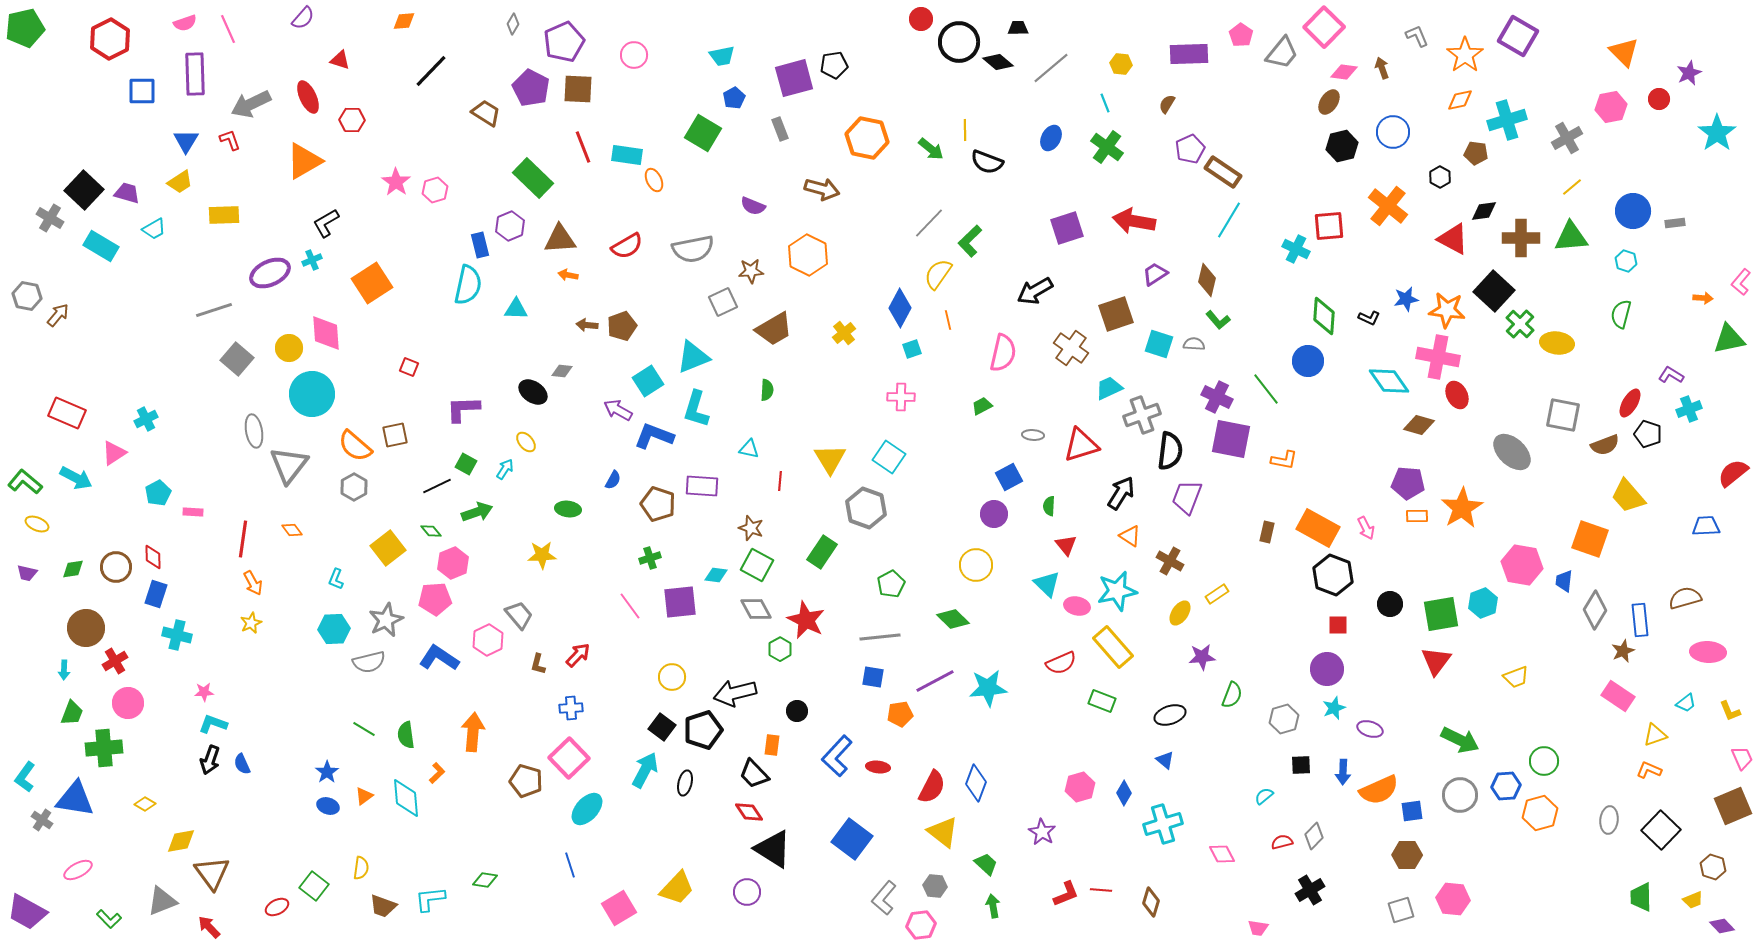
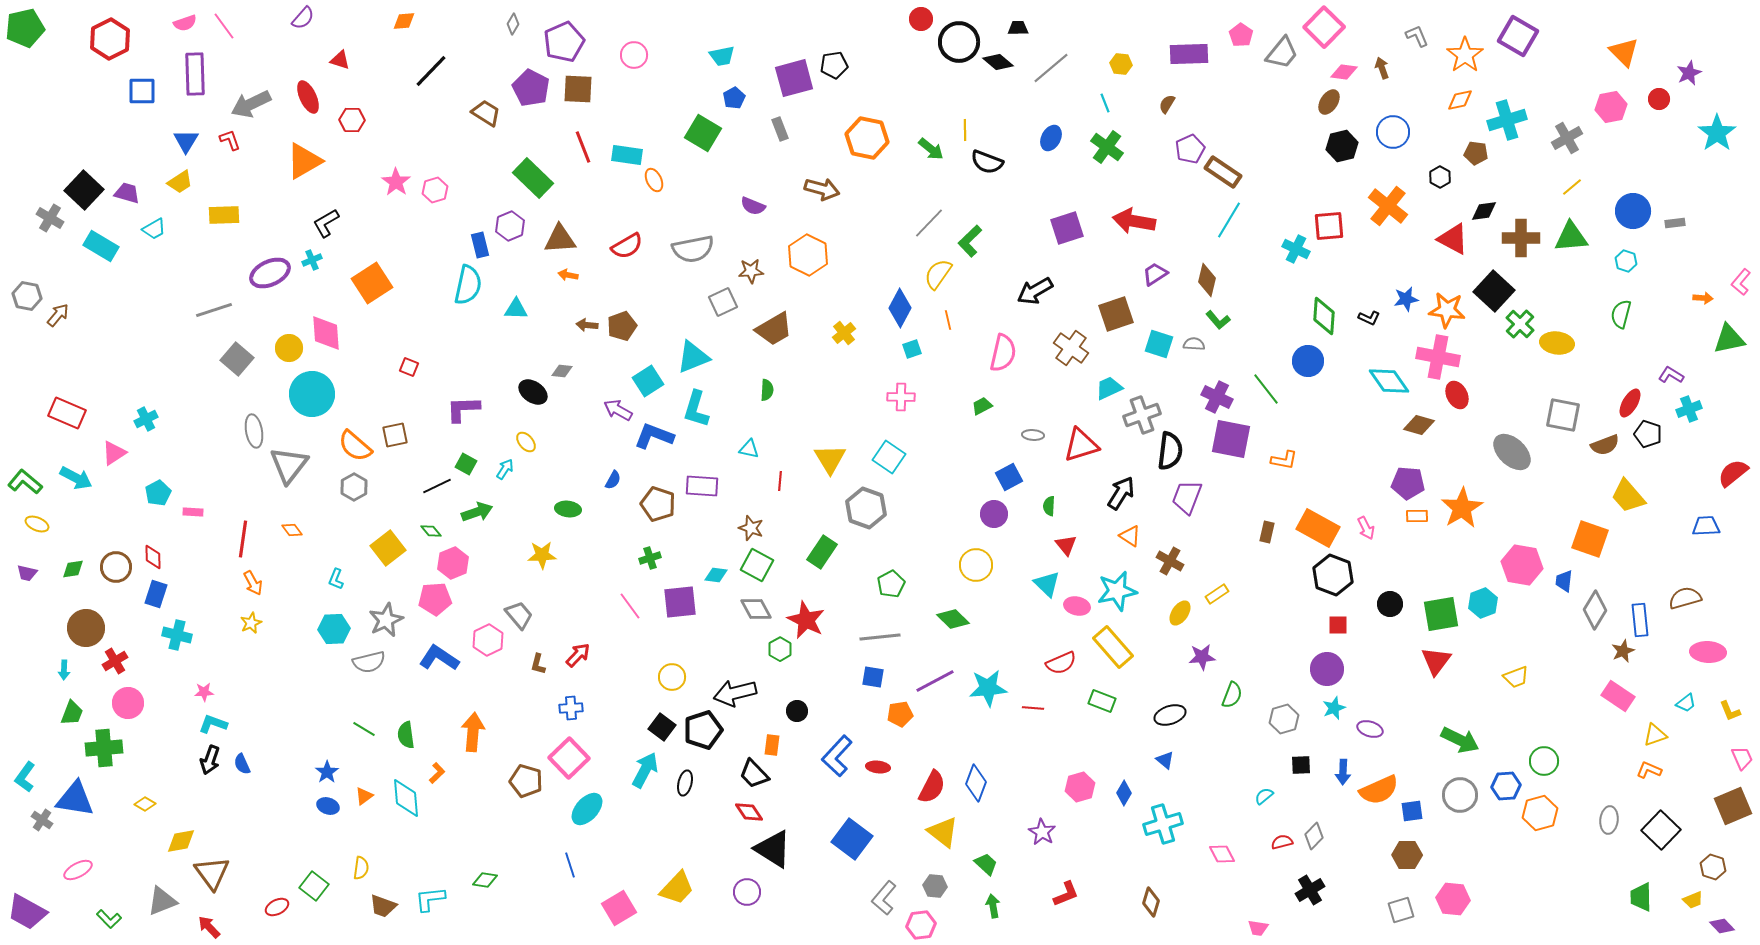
pink line at (228, 29): moved 4 px left, 3 px up; rotated 12 degrees counterclockwise
red line at (1101, 890): moved 68 px left, 182 px up
